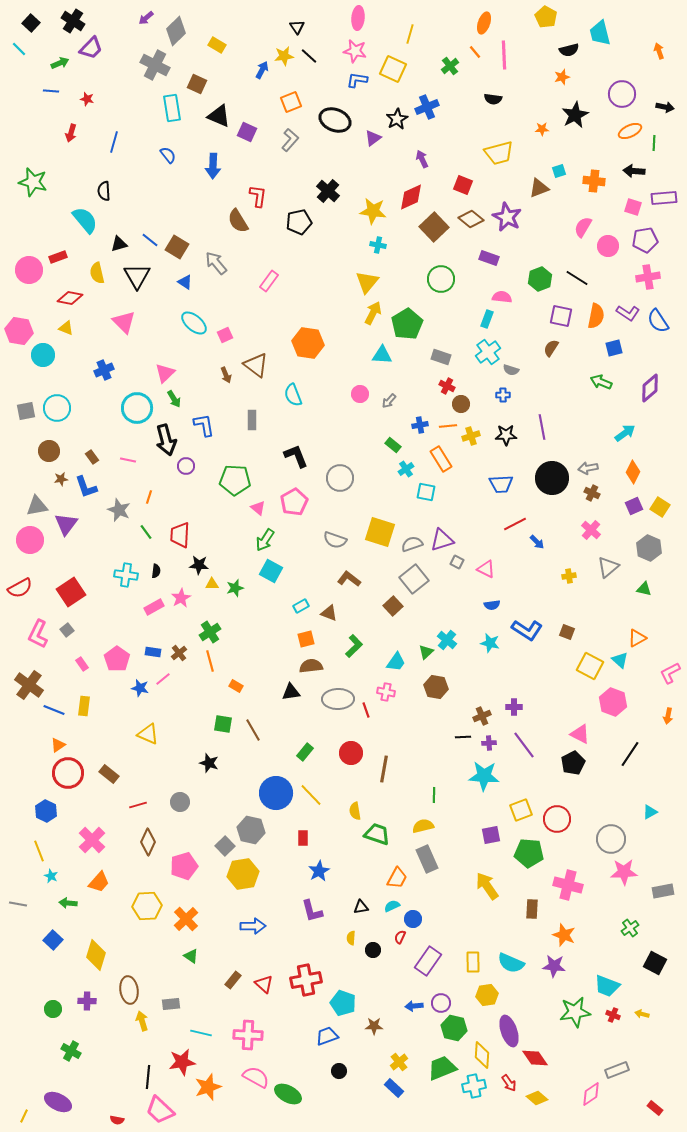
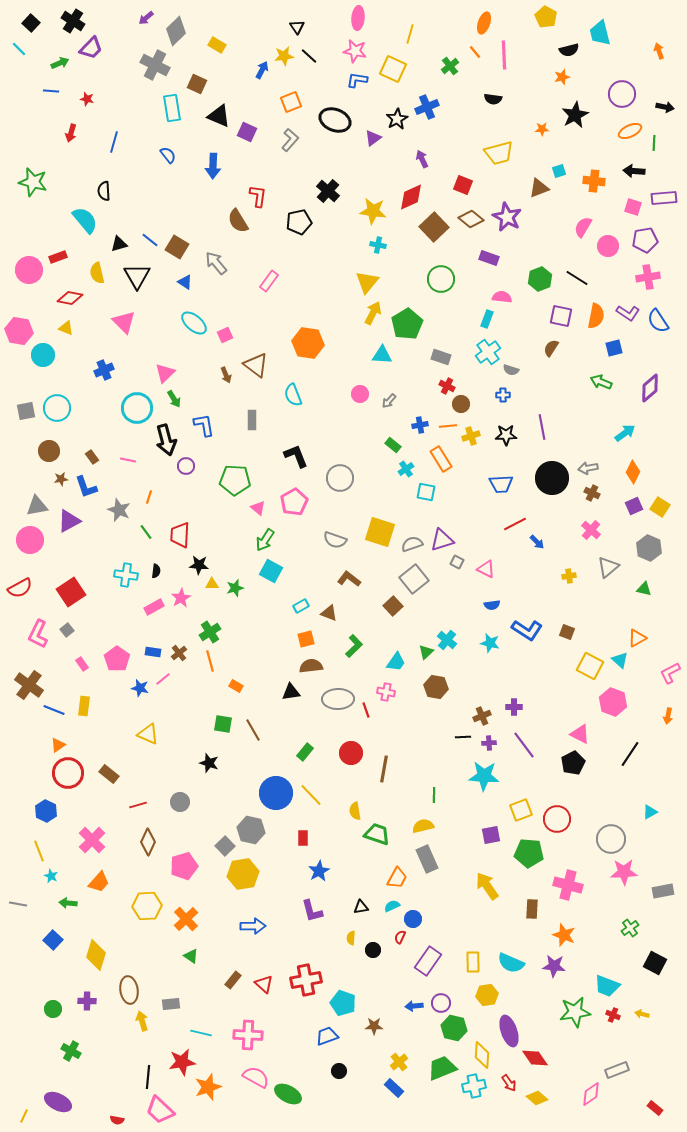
purple triangle at (66, 524): moved 3 px right, 3 px up; rotated 25 degrees clockwise
